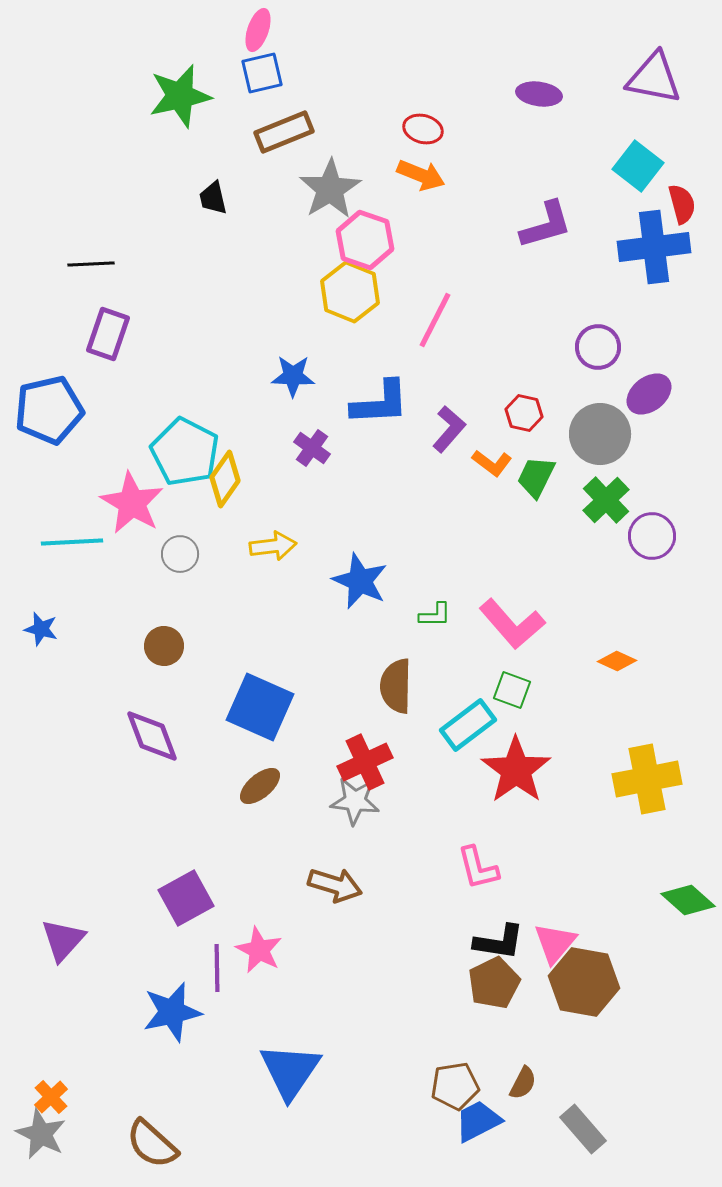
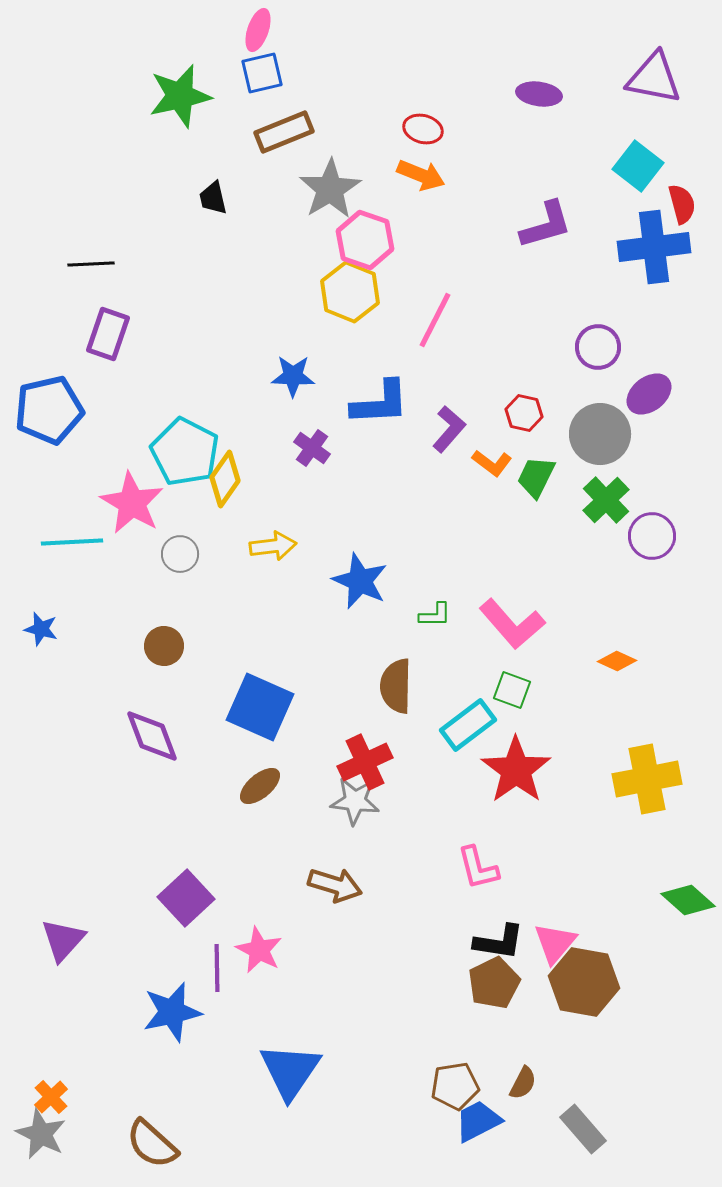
purple square at (186, 898): rotated 14 degrees counterclockwise
